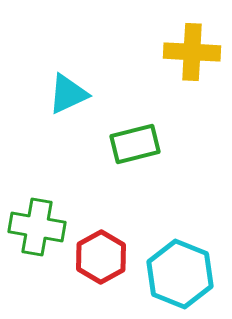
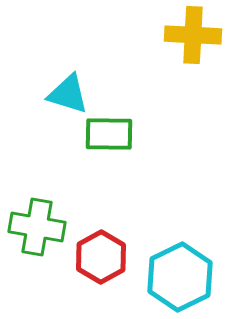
yellow cross: moved 1 px right, 17 px up
cyan triangle: rotated 42 degrees clockwise
green rectangle: moved 26 px left, 10 px up; rotated 15 degrees clockwise
cyan hexagon: moved 3 px down; rotated 12 degrees clockwise
